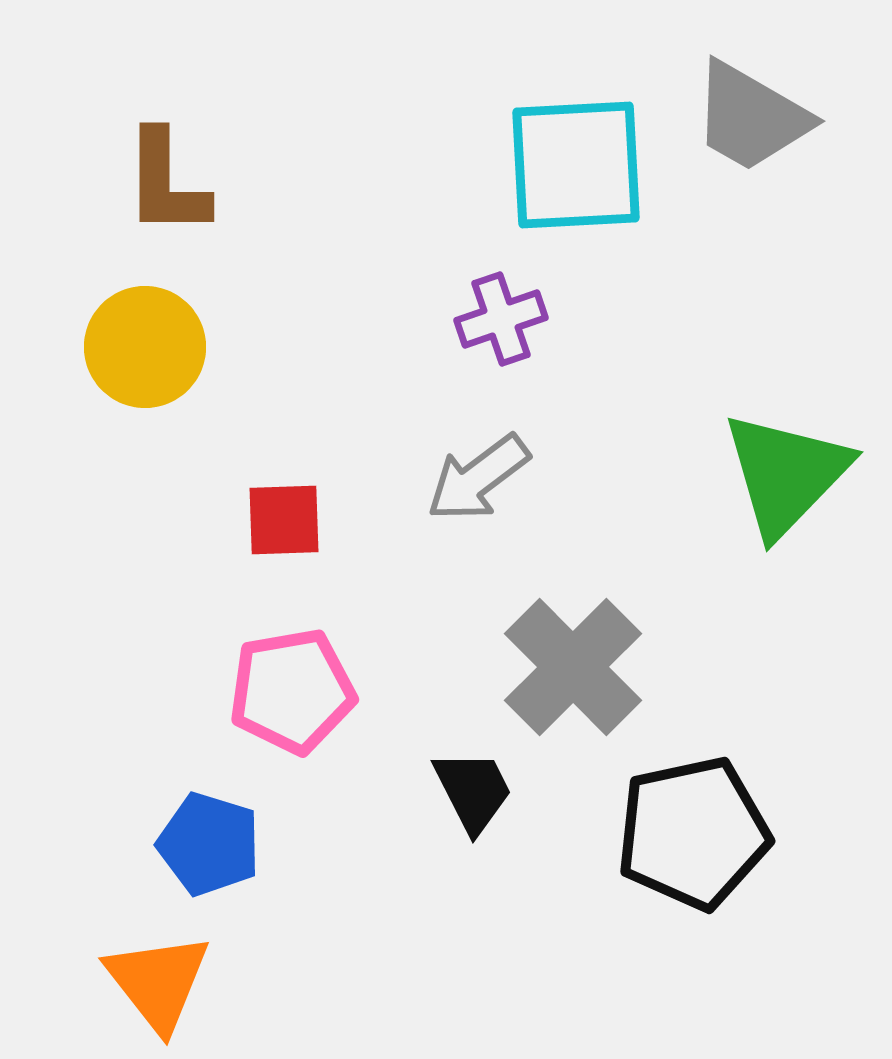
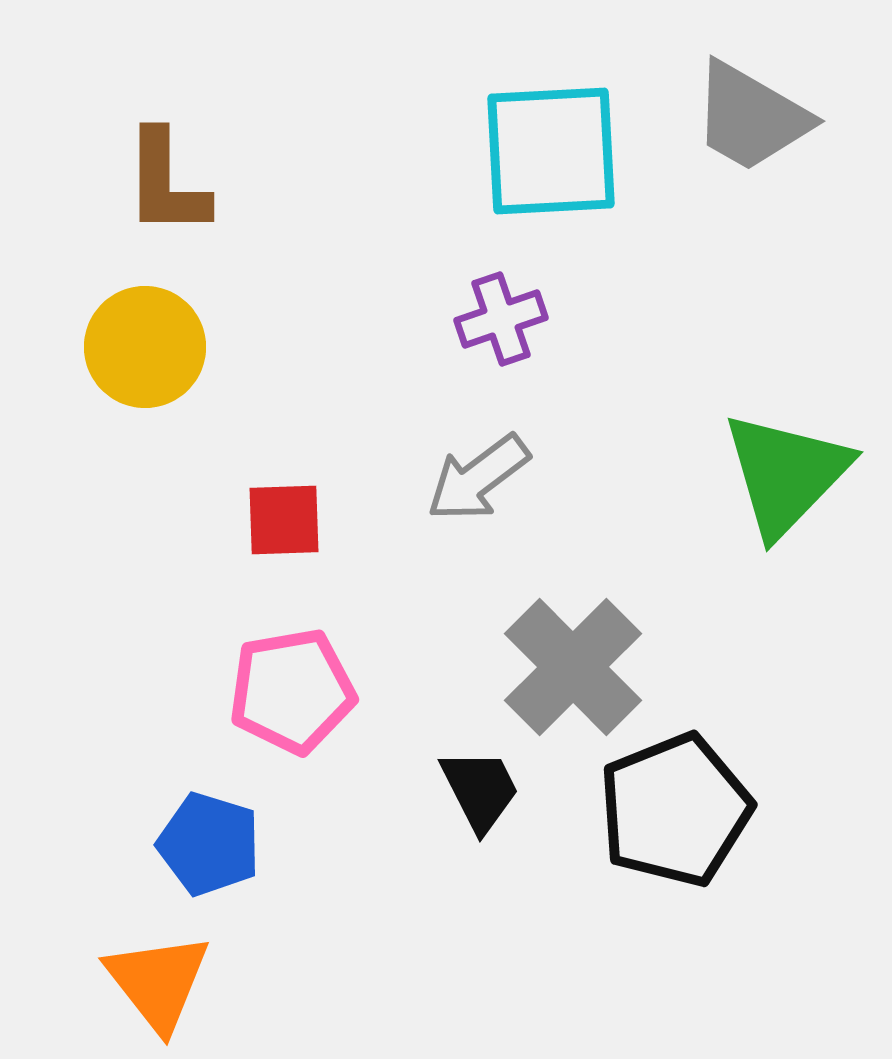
cyan square: moved 25 px left, 14 px up
black trapezoid: moved 7 px right, 1 px up
black pentagon: moved 18 px left, 23 px up; rotated 10 degrees counterclockwise
